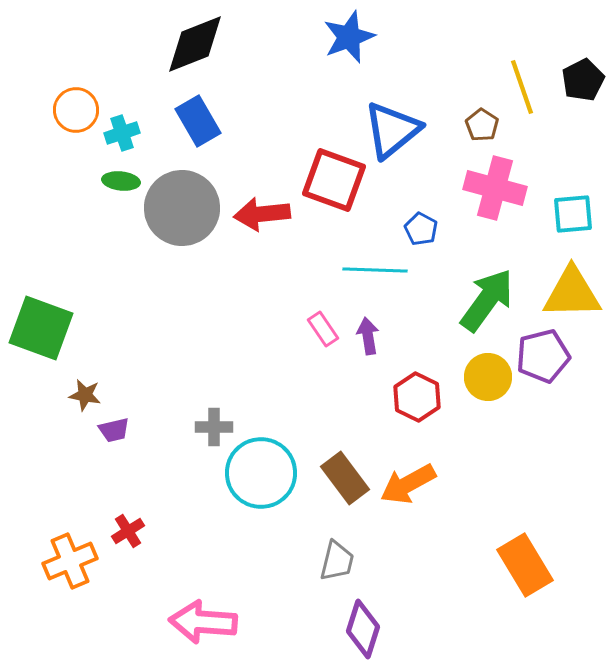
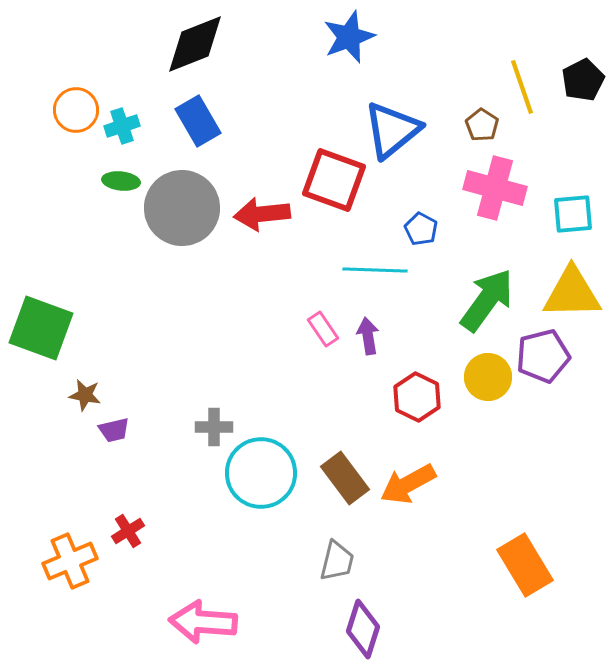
cyan cross: moved 7 px up
